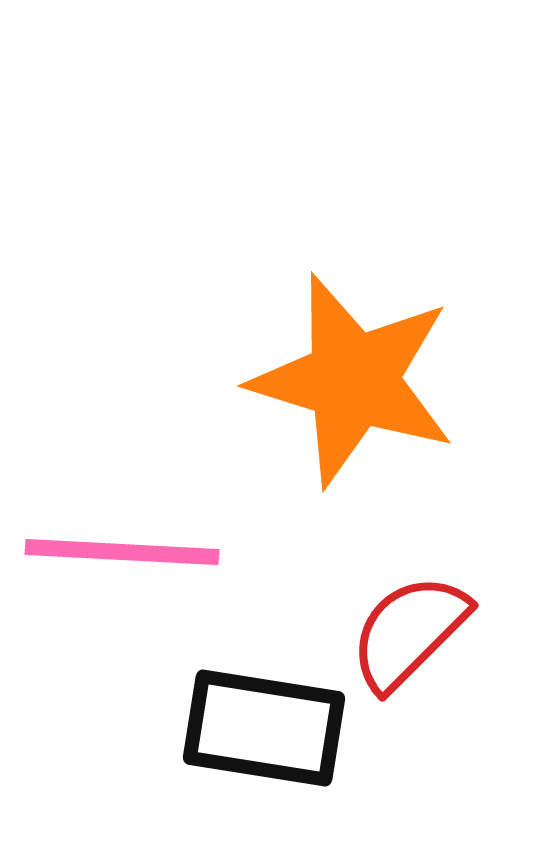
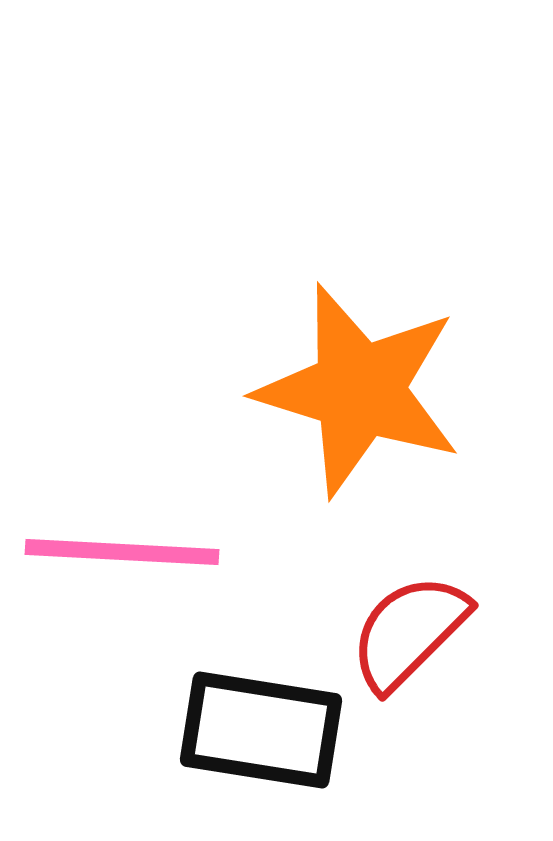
orange star: moved 6 px right, 10 px down
black rectangle: moved 3 px left, 2 px down
